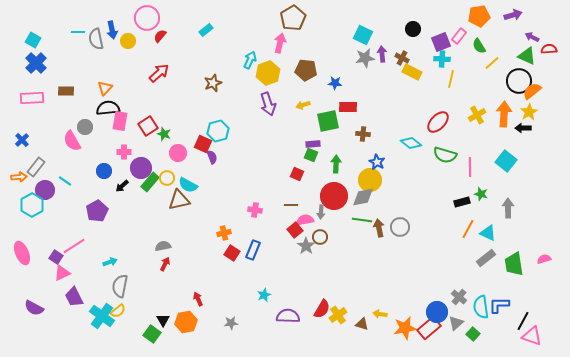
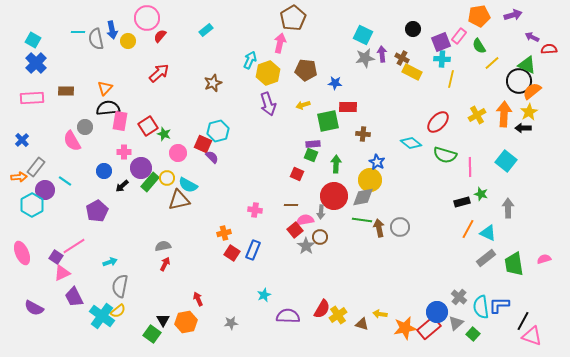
green triangle at (527, 56): moved 9 px down
purple semicircle at (212, 157): rotated 24 degrees counterclockwise
